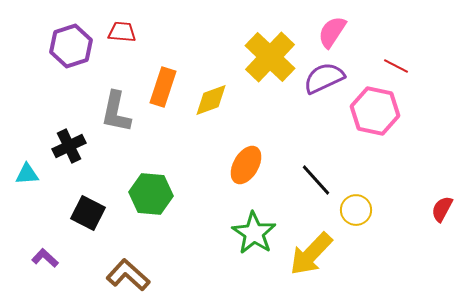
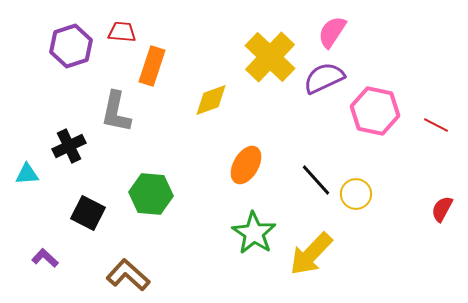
red line: moved 40 px right, 59 px down
orange rectangle: moved 11 px left, 21 px up
yellow circle: moved 16 px up
